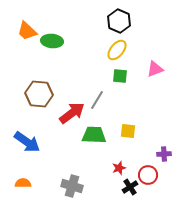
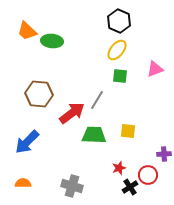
blue arrow: rotated 100 degrees clockwise
